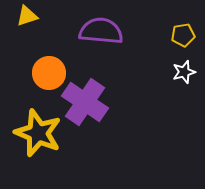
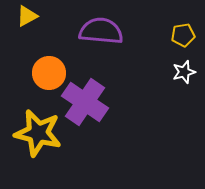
yellow triangle: rotated 10 degrees counterclockwise
yellow star: rotated 9 degrees counterclockwise
